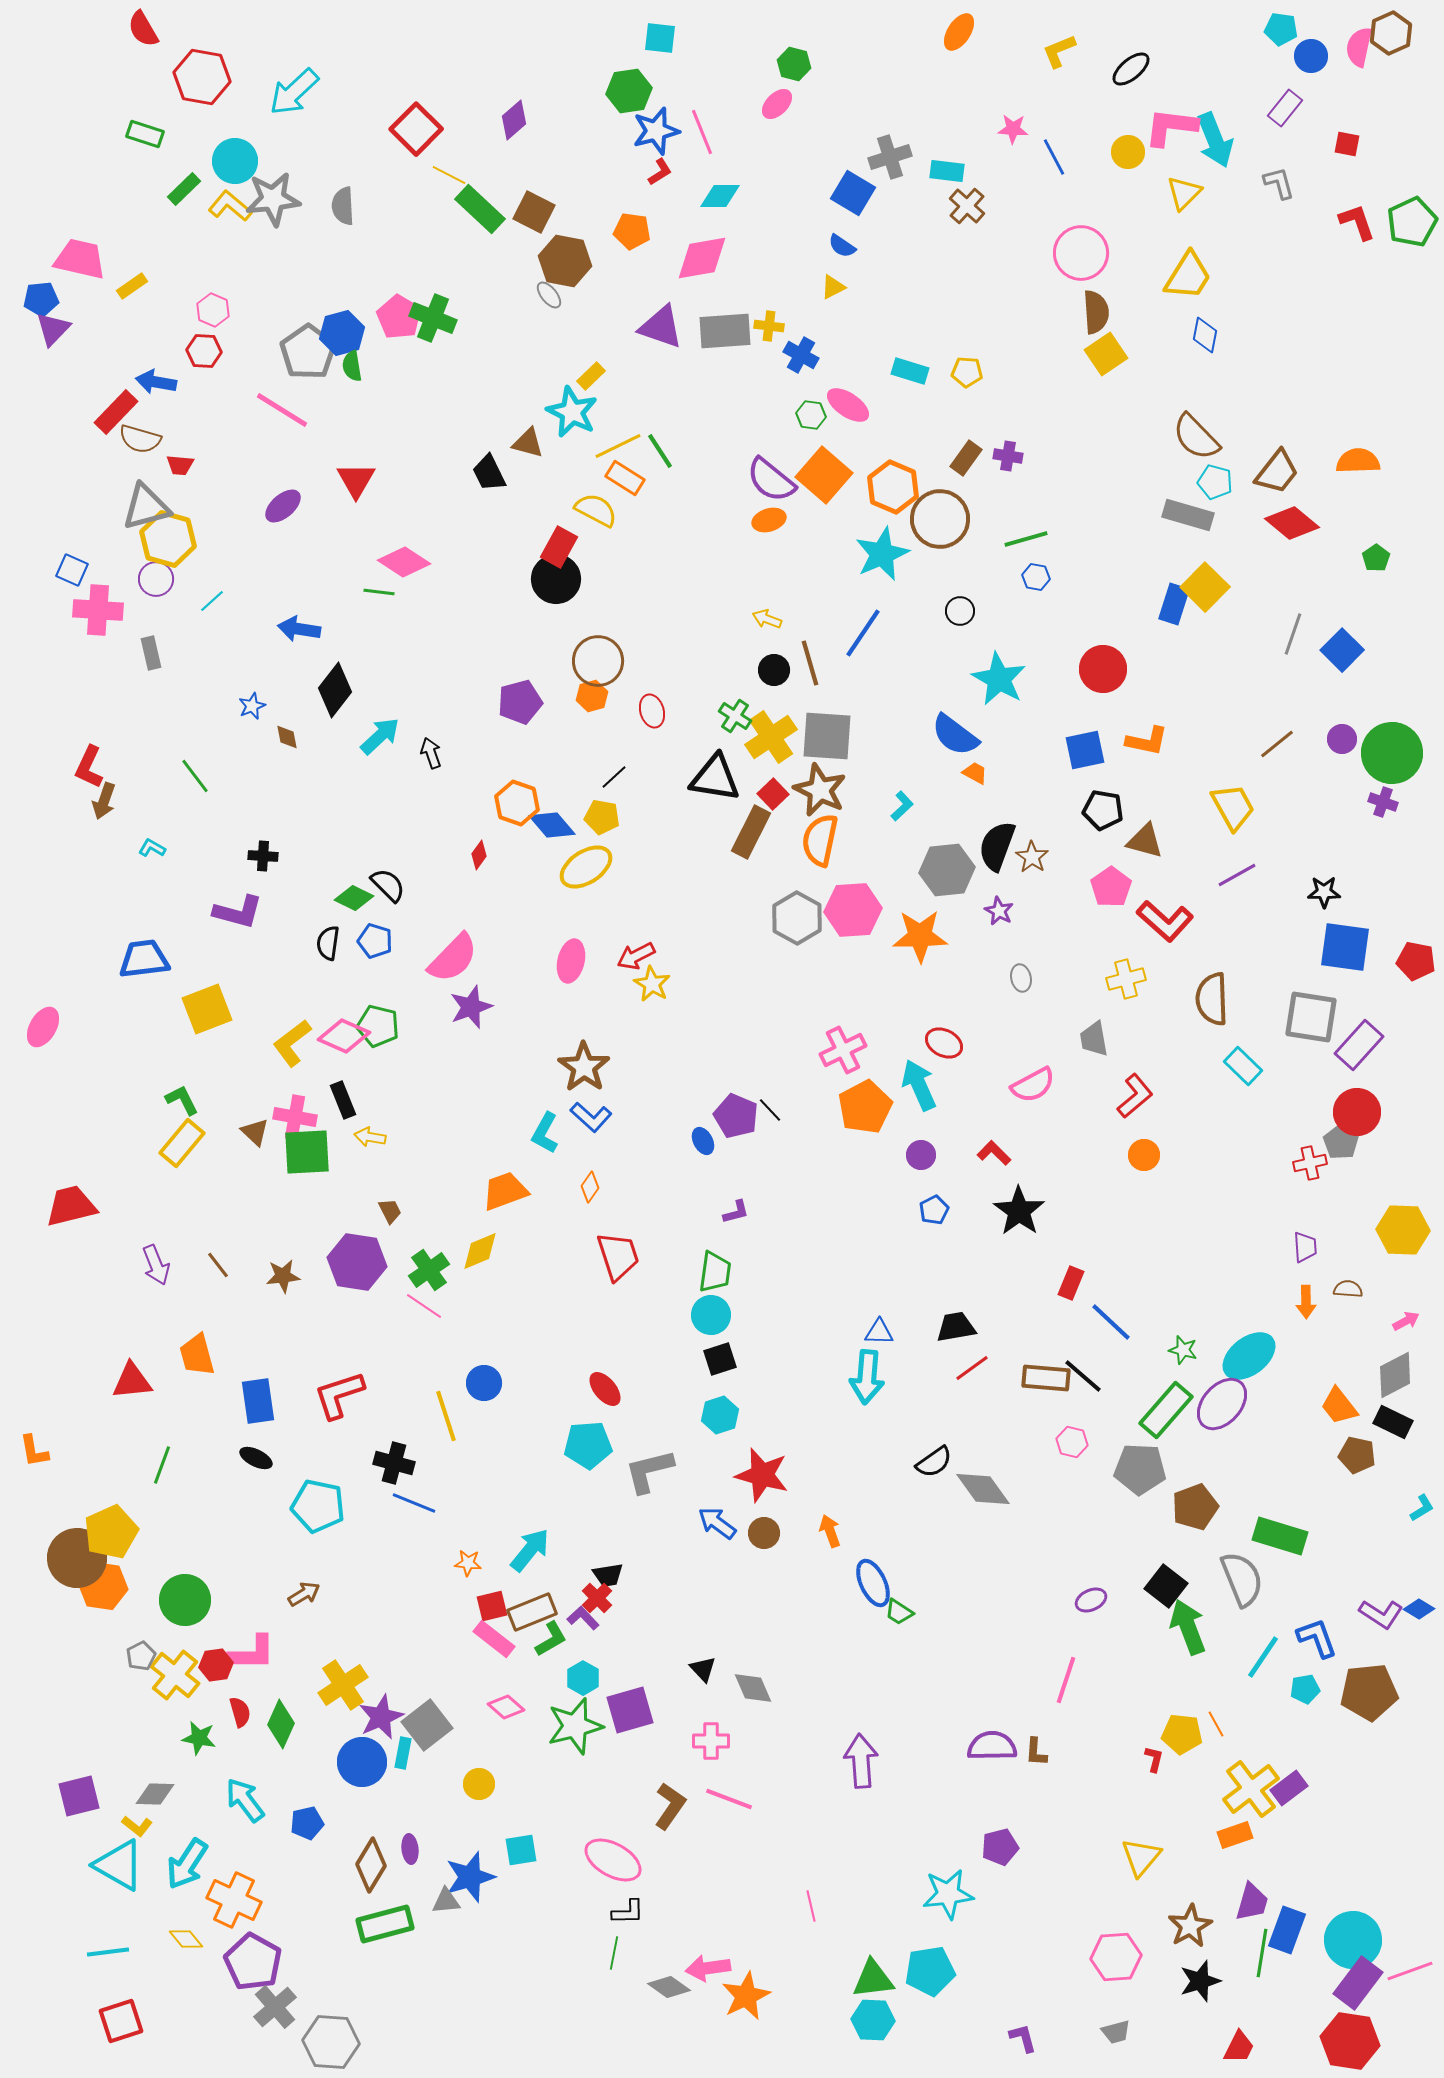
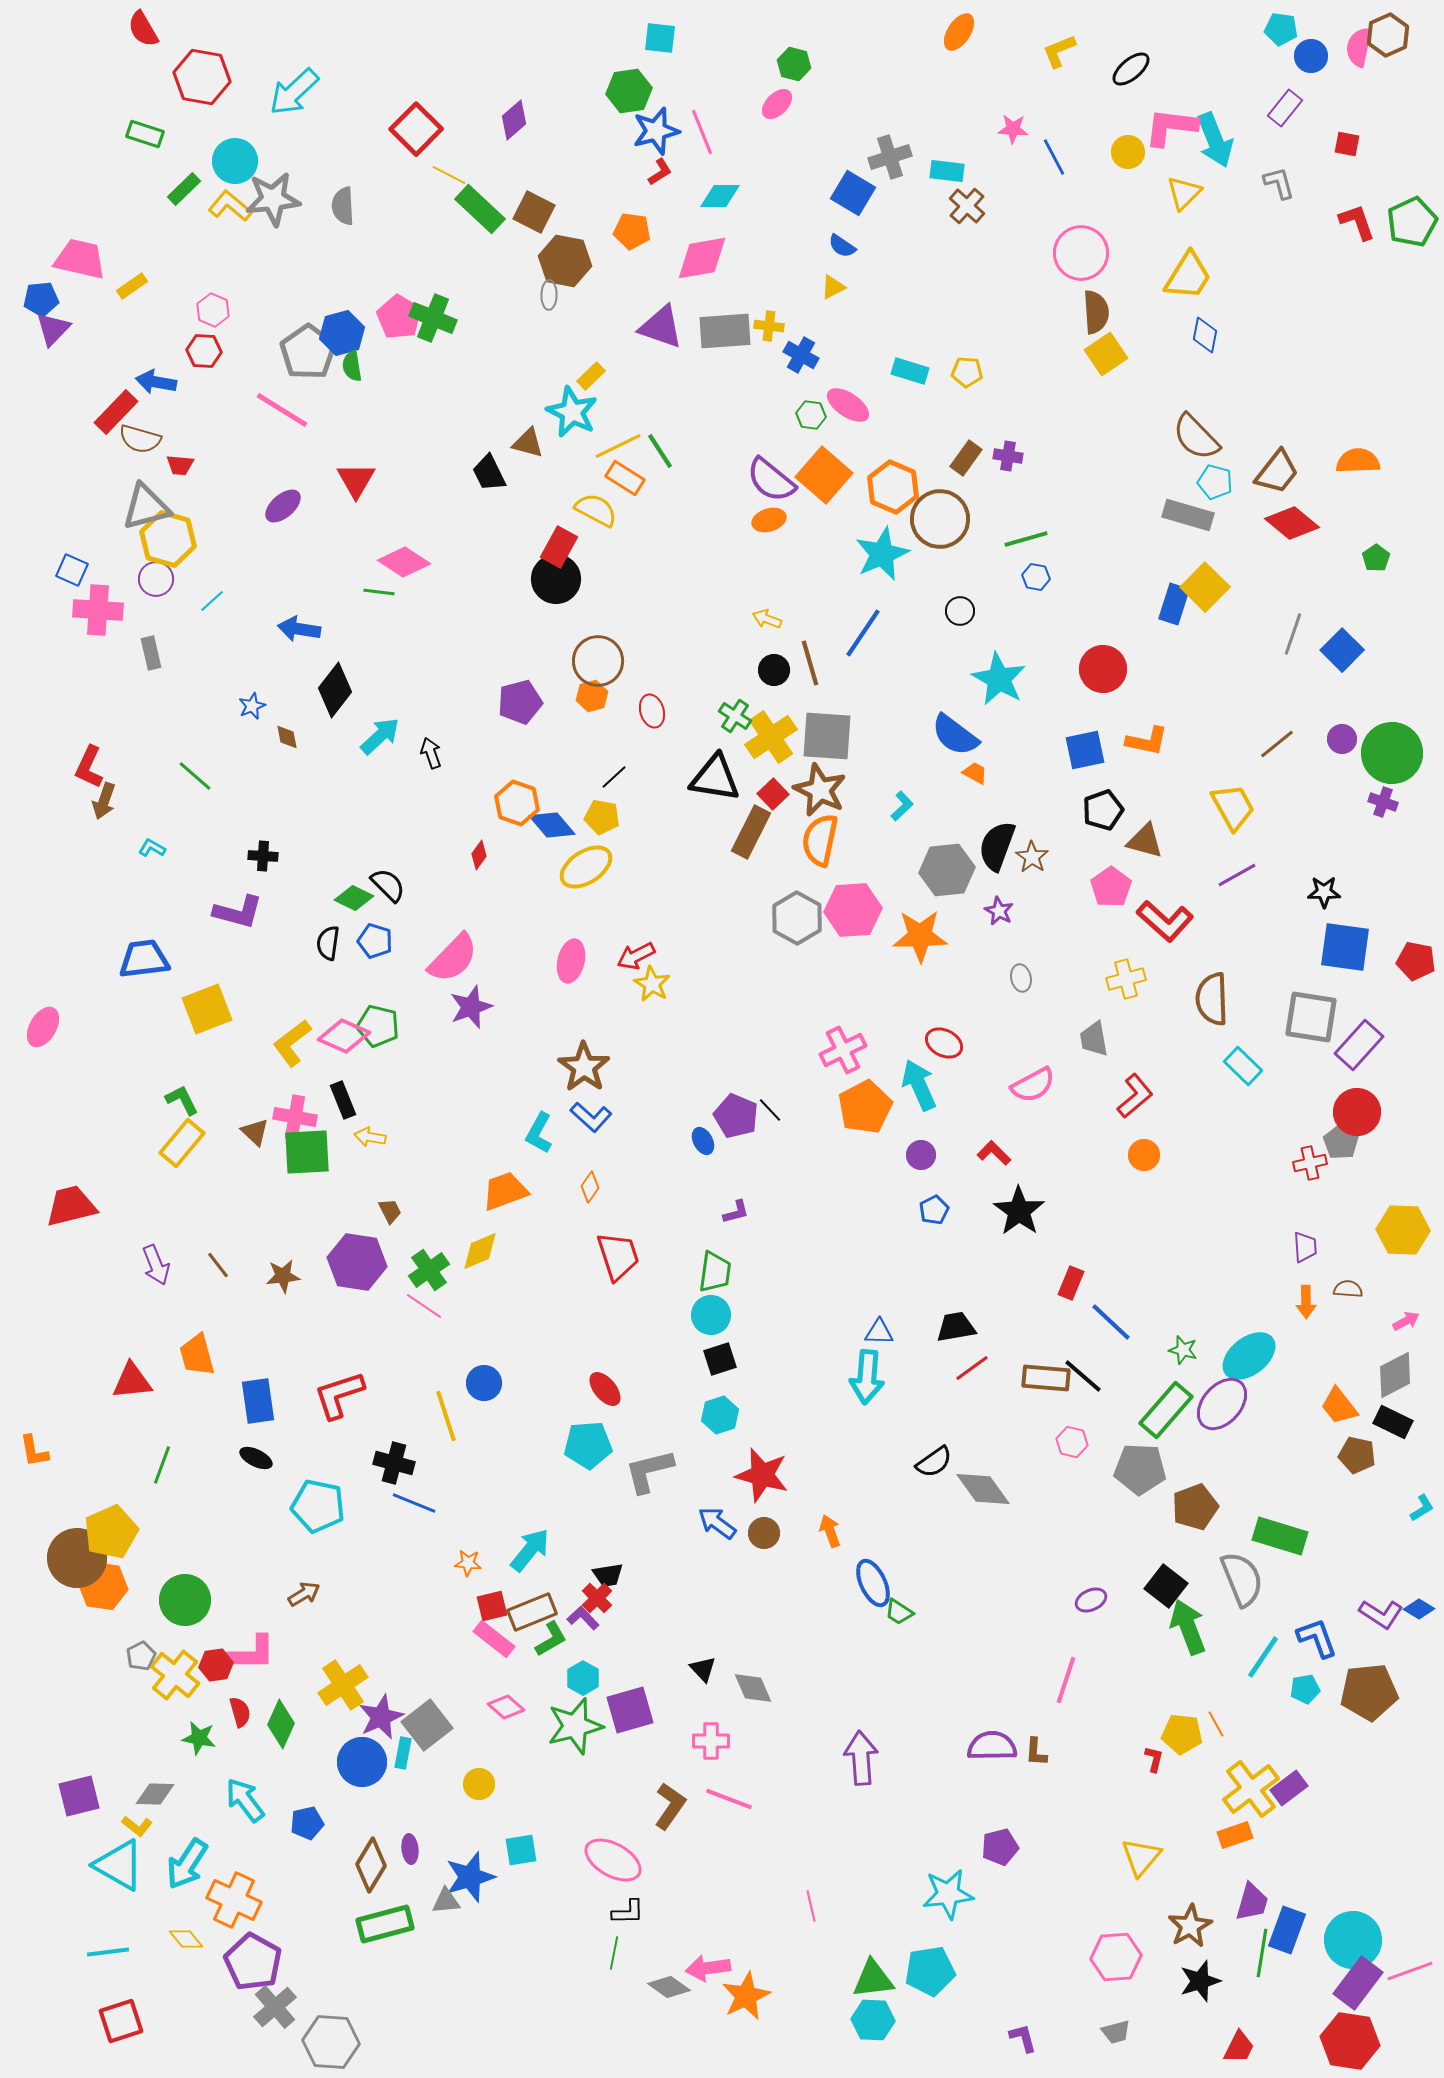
brown hexagon at (1391, 33): moved 3 px left, 2 px down
gray ellipse at (549, 295): rotated 40 degrees clockwise
green line at (195, 776): rotated 12 degrees counterclockwise
black pentagon at (1103, 810): rotated 30 degrees counterclockwise
cyan L-shape at (545, 1133): moved 6 px left
purple arrow at (861, 1761): moved 3 px up
